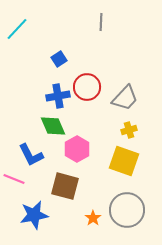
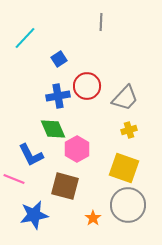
cyan line: moved 8 px right, 9 px down
red circle: moved 1 px up
green diamond: moved 3 px down
yellow square: moved 7 px down
gray circle: moved 1 px right, 5 px up
